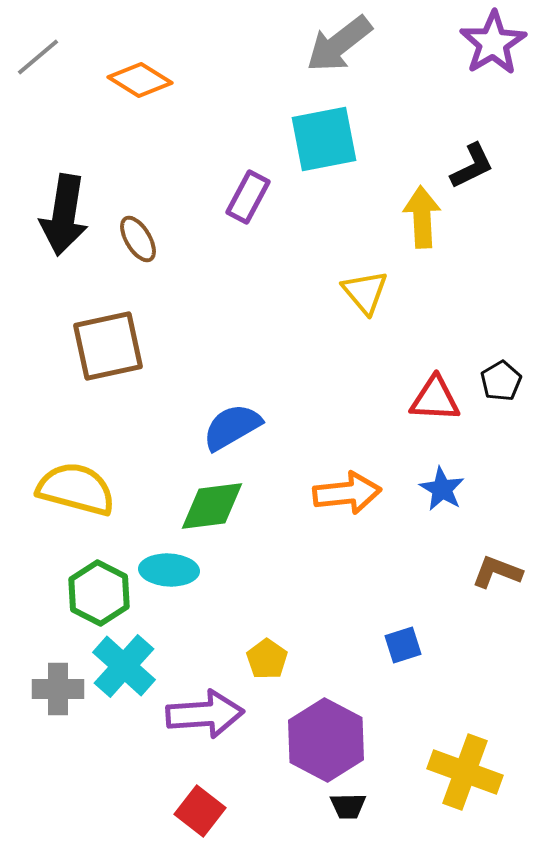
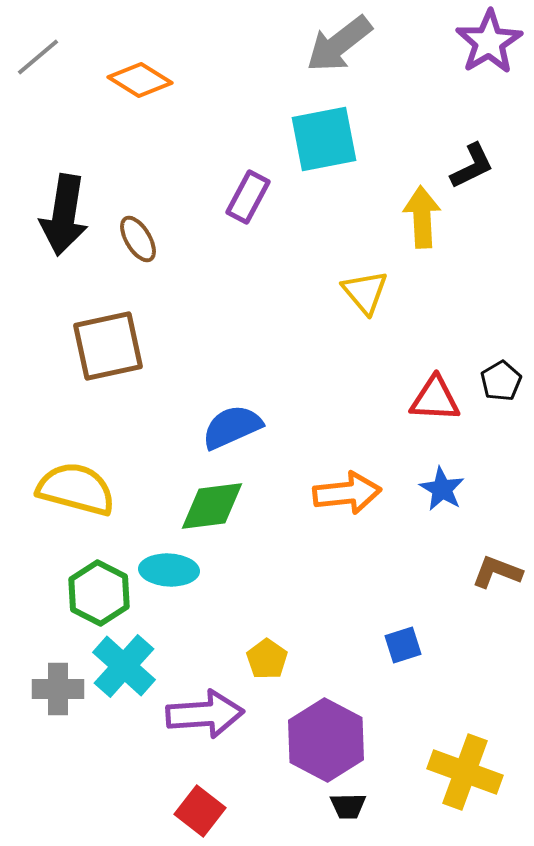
purple star: moved 4 px left, 1 px up
blue semicircle: rotated 6 degrees clockwise
